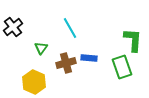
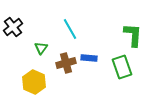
cyan line: moved 1 px down
green L-shape: moved 5 px up
